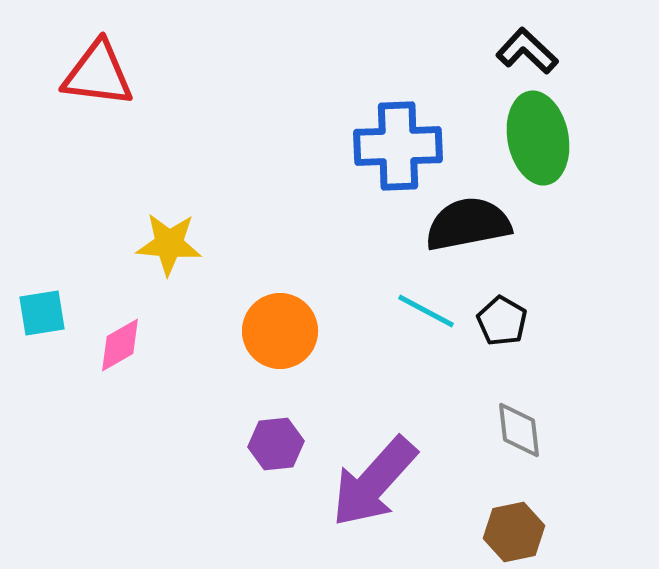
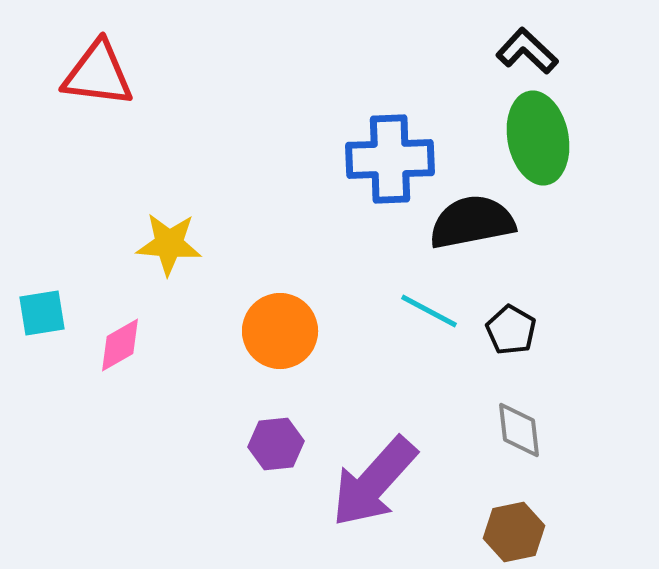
blue cross: moved 8 px left, 13 px down
black semicircle: moved 4 px right, 2 px up
cyan line: moved 3 px right
black pentagon: moved 9 px right, 9 px down
